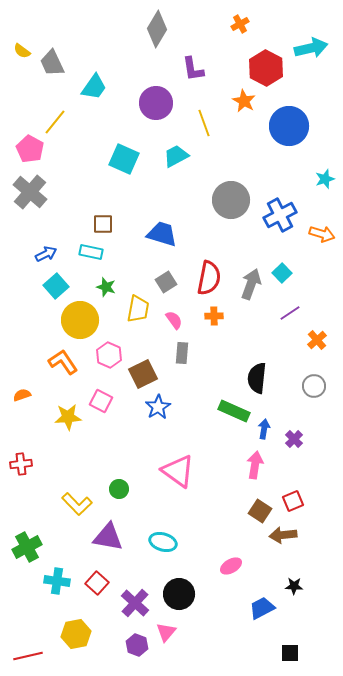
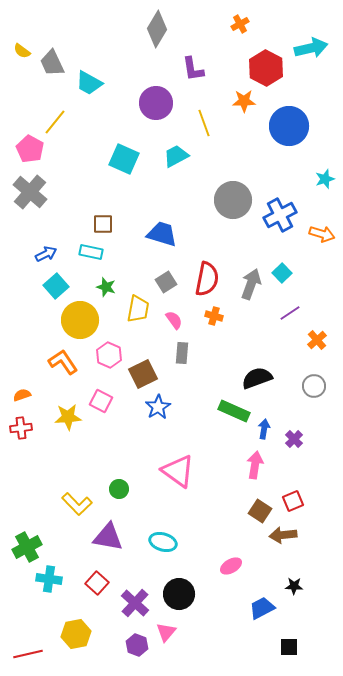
cyan trapezoid at (94, 87): moved 5 px left, 4 px up; rotated 84 degrees clockwise
orange star at (244, 101): rotated 30 degrees counterclockwise
gray circle at (231, 200): moved 2 px right
red semicircle at (209, 278): moved 2 px left, 1 px down
orange cross at (214, 316): rotated 18 degrees clockwise
black semicircle at (257, 378): rotated 64 degrees clockwise
red cross at (21, 464): moved 36 px up
cyan cross at (57, 581): moved 8 px left, 2 px up
black square at (290, 653): moved 1 px left, 6 px up
red line at (28, 656): moved 2 px up
